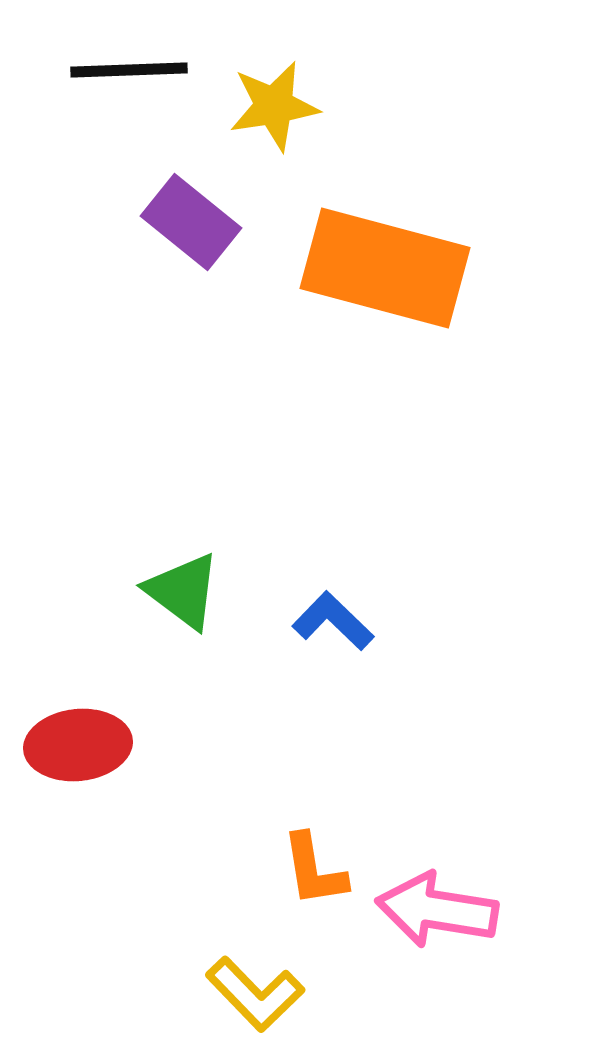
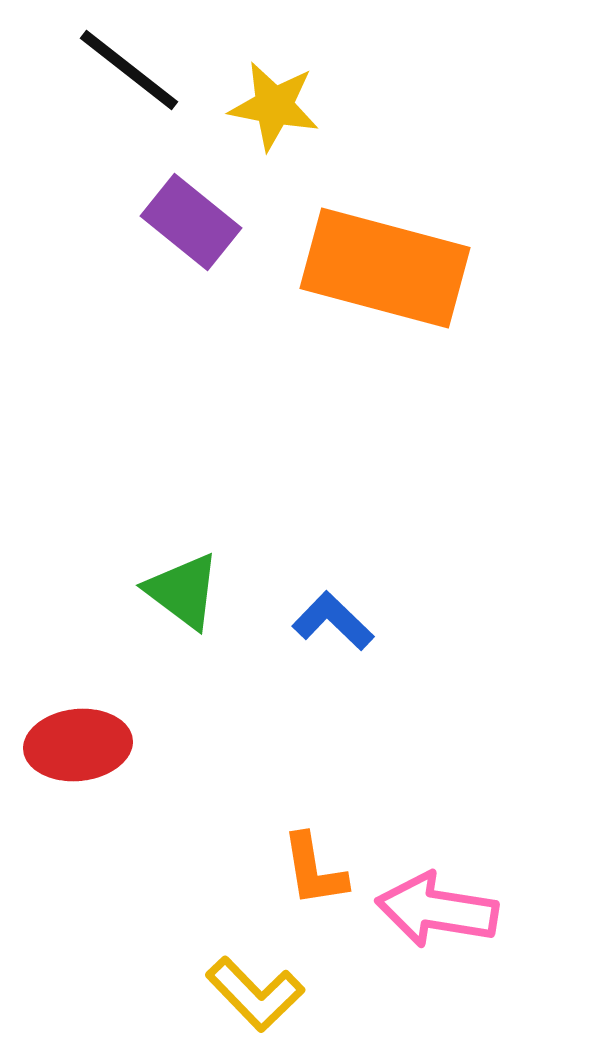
black line: rotated 40 degrees clockwise
yellow star: rotated 20 degrees clockwise
